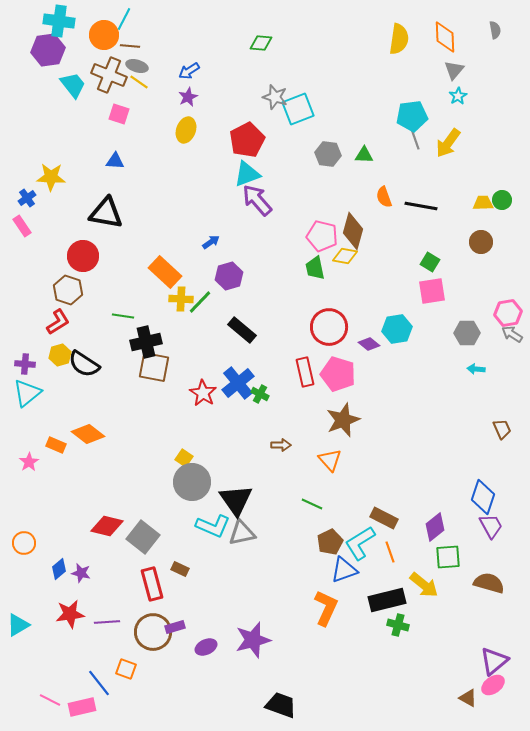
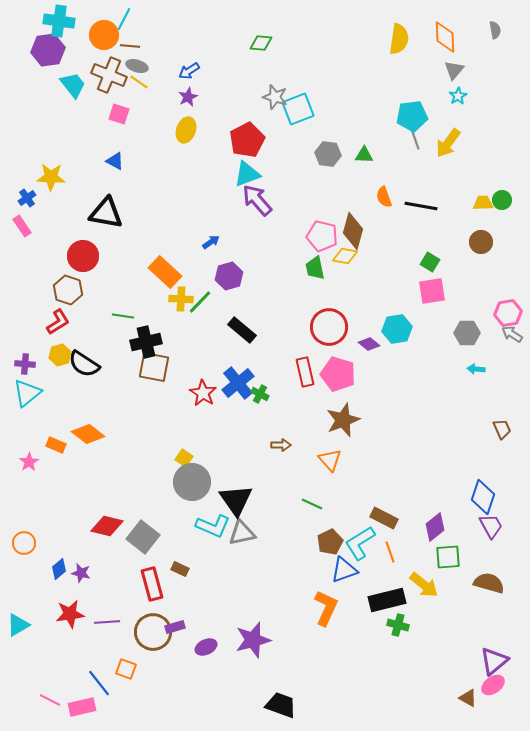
blue triangle at (115, 161): rotated 24 degrees clockwise
